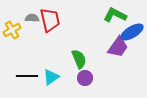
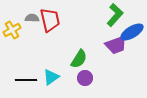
green L-shape: rotated 105 degrees clockwise
purple trapezoid: moved 2 px left, 2 px up; rotated 35 degrees clockwise
green semicircle: rotated 54 degrees clockwise
black line: moved 1 px left, 4 px down
